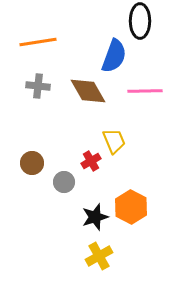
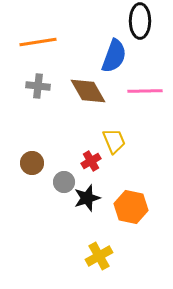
orange hexagon: rotated 16 degrees counterclockwise
black star: moved 8 px left, 19 px up
